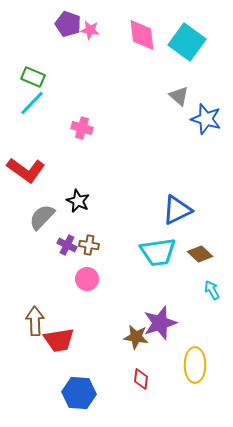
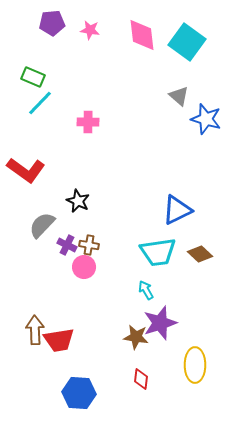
purple pentagon: moved 16 px left, 1 px up; rotated 25 degrees counterclockwise
cyan line: moved 8 px right
pink cross: moved 6 px right, 6 px up; rotated 15 degrees counterclockwise
gray semicircle: moved 8 px down
pink circle: moved 3 px left, 12 px up
cyan arrow: moved 66 px left
brown arrow: moved 9 px down
